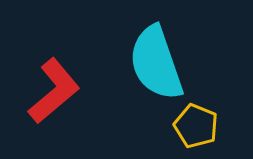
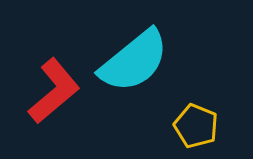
cyan semicircle: moved 22 px left, 2 px up; rotated 110 degrees counterclockwise
